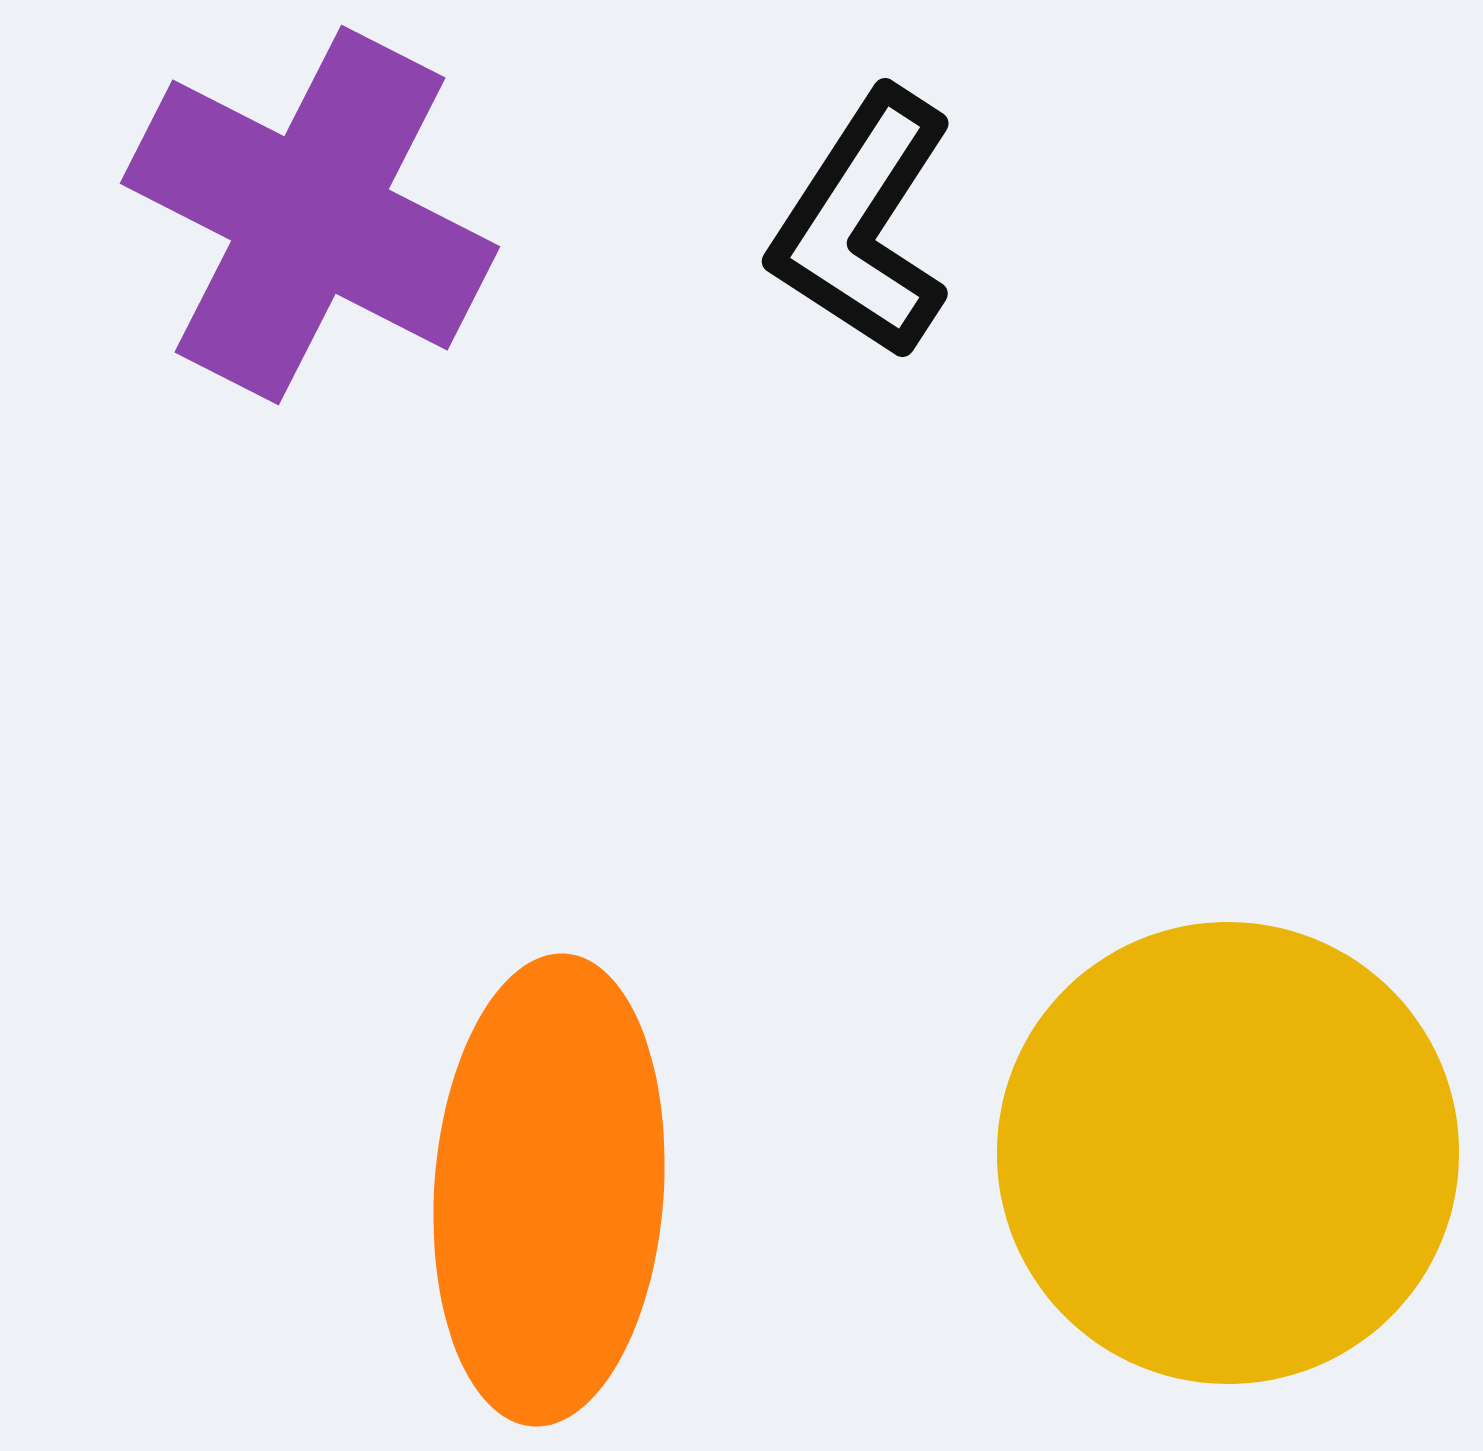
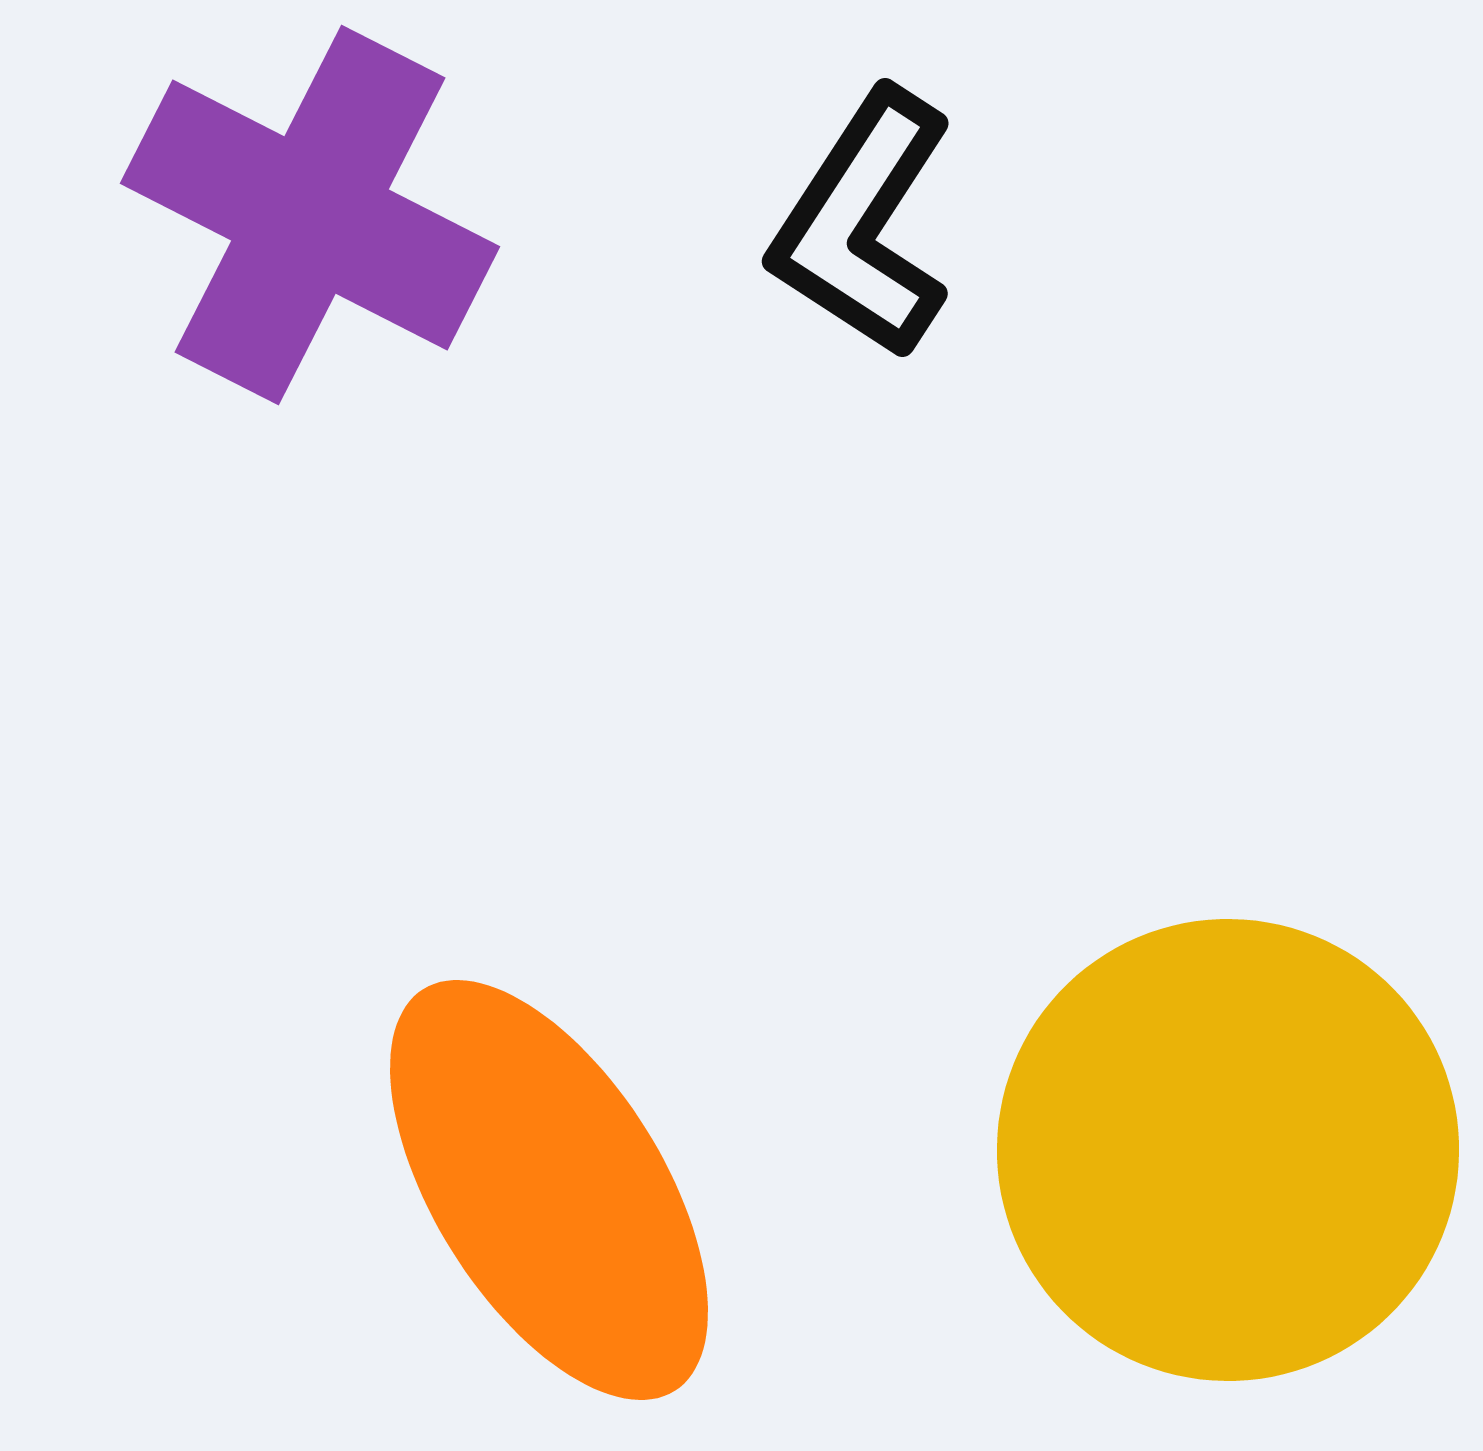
yellow circle: moved 3 px up
orange ellipse: rotated 36 degrees counterclockwise
